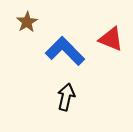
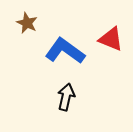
brown star: moved 1 px down; rotated 15 degrees counterclockwise
blue L-shape: rotated 9 degrees counterclockwise
